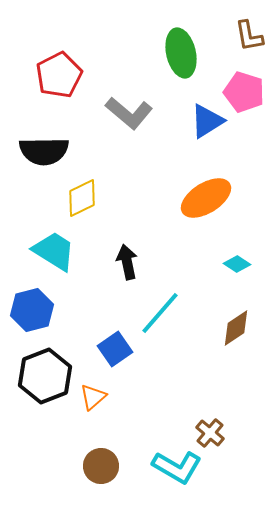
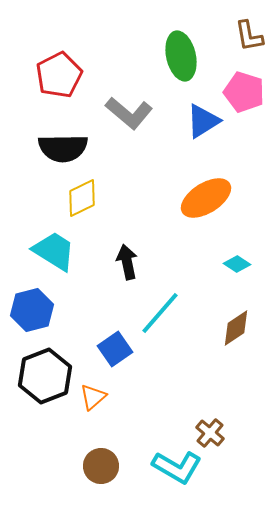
green ellipse: moved 3 px down
blue triangle: moved 4 px left
black semicircle: moved 19 px right, 3 px up
